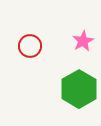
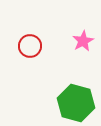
green hexagon: moved 3 px left, 14 px down; rotated 15 degrees counterclockwise
